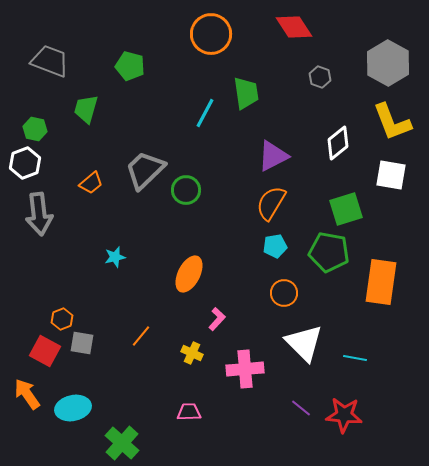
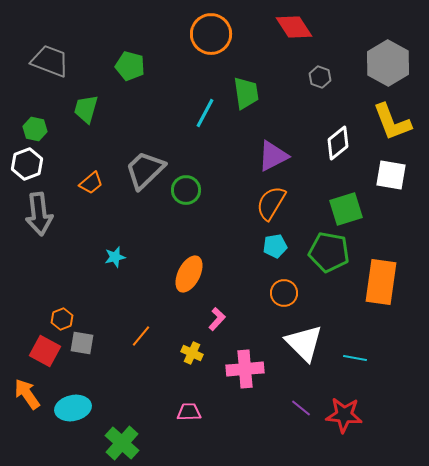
white hexagon at (25, 163): moved 2 px right, 1 px down
